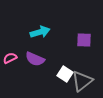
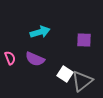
pink semicircle: rotated 96 degrees clockwise
